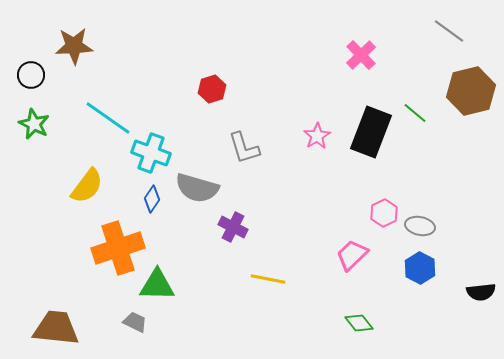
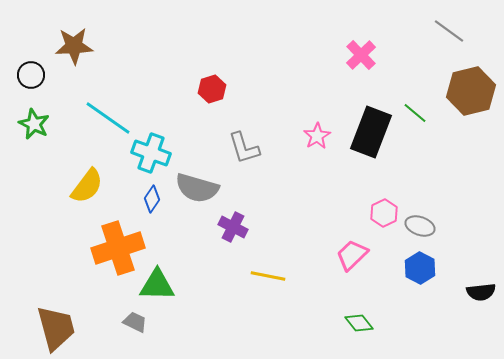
gray ellipse: rotated 8 degrees clockwise
yellow line: moved 3 px up
brown trapezoid: rotated 69 degrees clockwise
